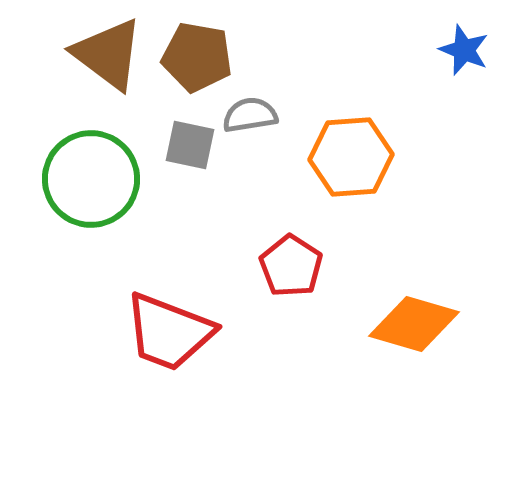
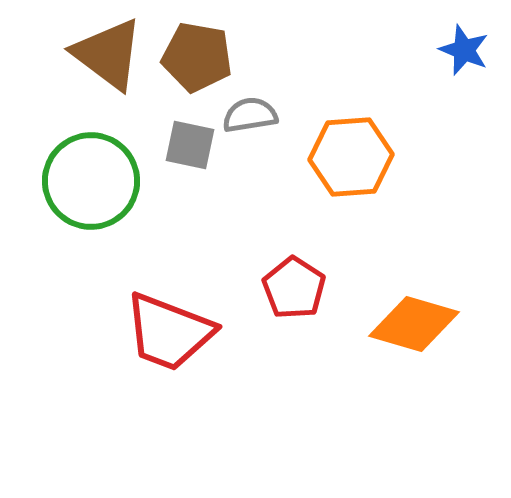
green circle: moved 2 px down
red pentagon: moved 3 px right, 22 px down
